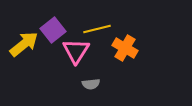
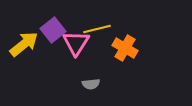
pink triangle: moved 8 px up
